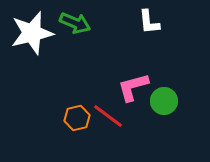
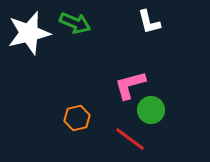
white L-shape: rotated 8 degrees counterclockwise
white star: moved 3 px left
pink L-shape: moved 3 px left, 2 px up
green circle: moved 13 px left, 9 px down
red line: moved 22 px right, 23 px down
